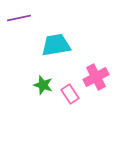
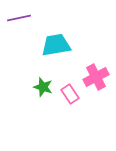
green star: moved 2 px down
